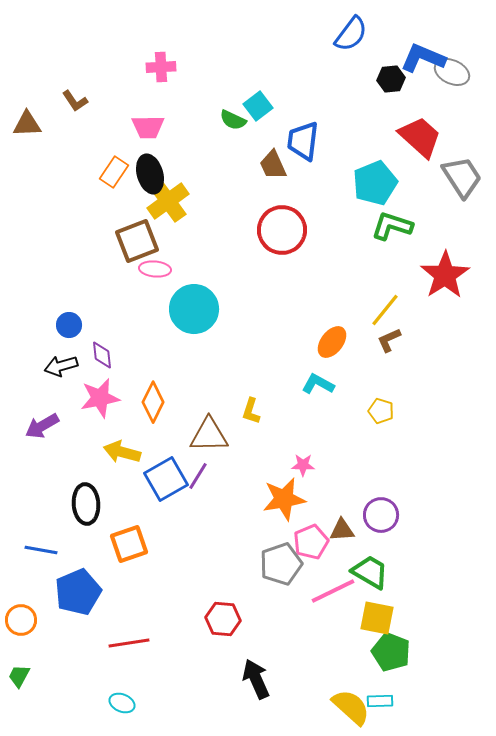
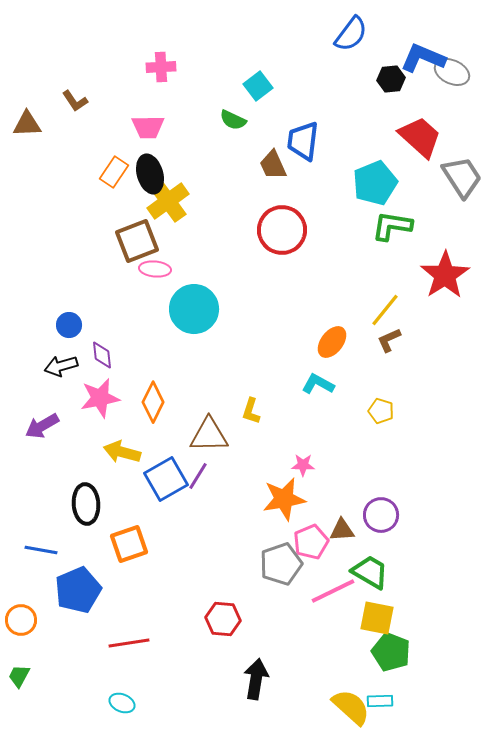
cyan square at (258, 106): moved 20 px up
green L-shape at (392, 226): rotated 9 degrees counterclockwise
blue pentagon at (78, 592): moved 2 px up
black arrow at (256, 679): rotated 33 degrees clockwise
